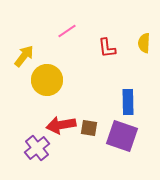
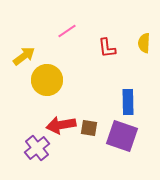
yellow arrow: rotated 15 degrees clockwise
